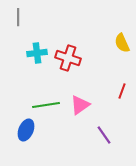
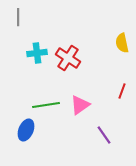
yellow semicircle: rotated 12 degrees clockwise
red cross: rotated 15 degrees clockwise
